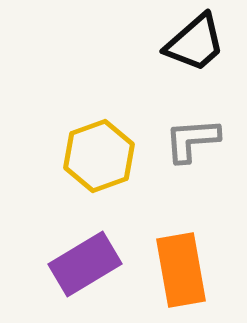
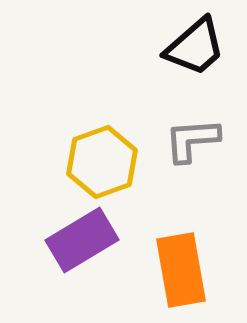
black trapezoid: moved 4 px down
yellow hexagon: moved 3 px right, 6 px down
purple rectangle: moved 3 px left, 24 px up
